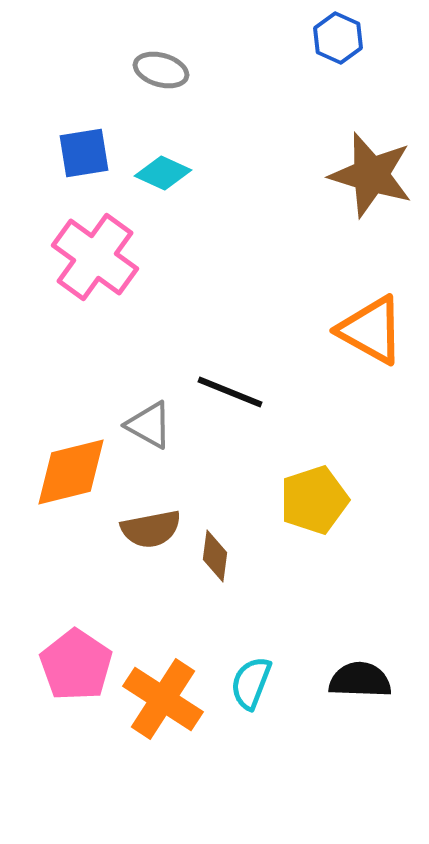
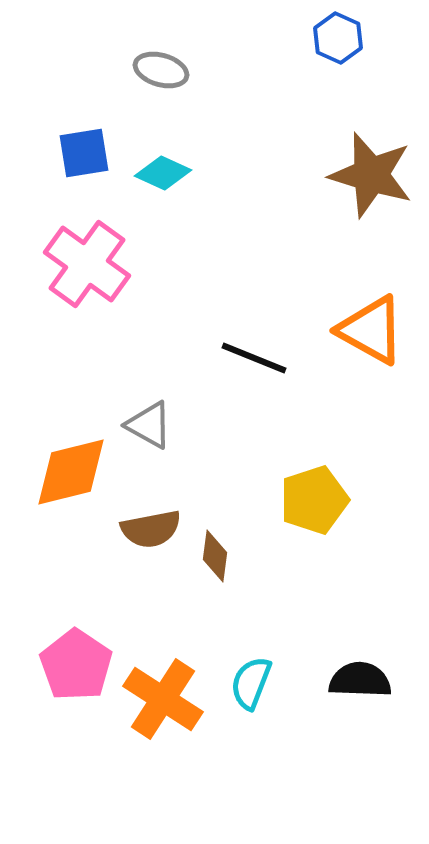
pink cross: moved 8 px left, 7 px down
black line: moved 24 px right, 34 px up
